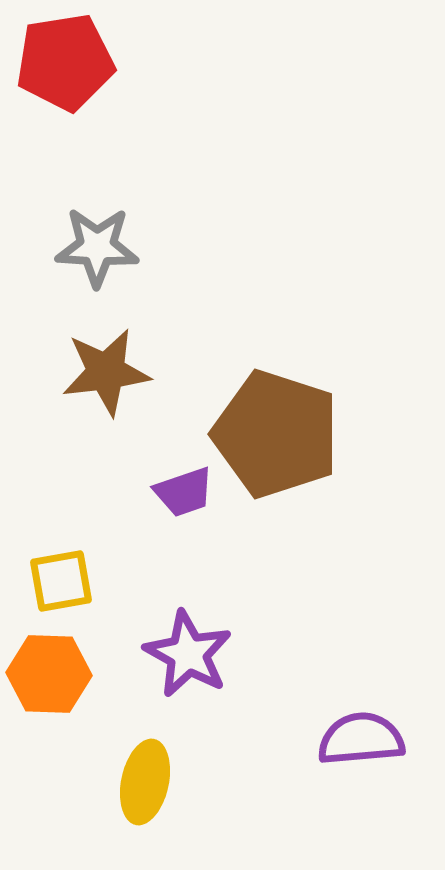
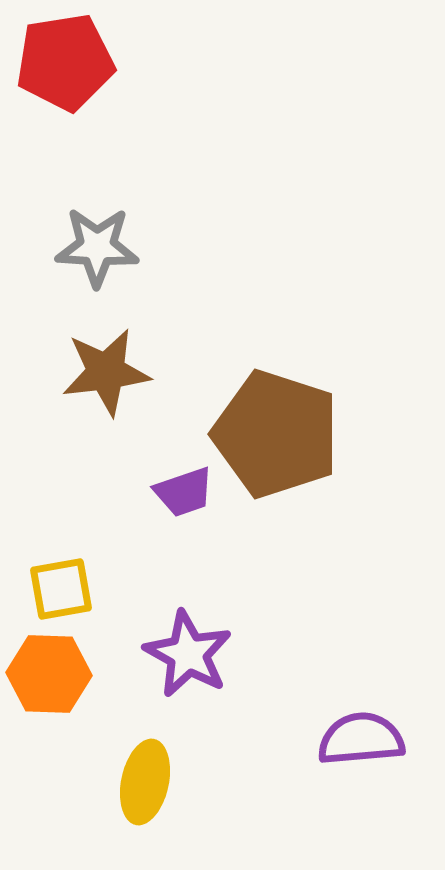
yellow square: moved 8 px down
